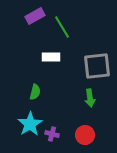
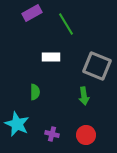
purple rectangle: moved 3 px left, 3 px up
green line: moved 4 px right, 3 px up
gray square: rotated 28 degrees clockwise
green semicircle: rotated 14 degrees counterclockwise
green arrow: moved 6 px left, 2 px up
cyan star: moved 13 px left; rotated 15 degrees counterclockwise
red circle: moved 1 px right
